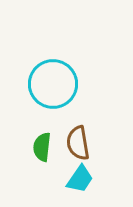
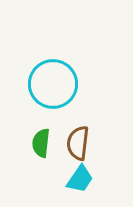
brown semicircle: rotated 16 degrees clockwise
green semicircle: moved 1 px left, 4 px up
